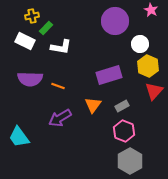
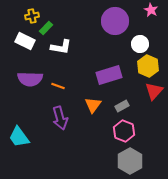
purple arrow: rotated 75 degrees counterclockwise
